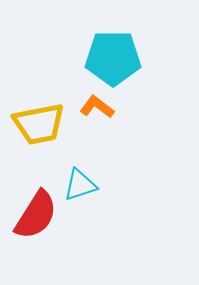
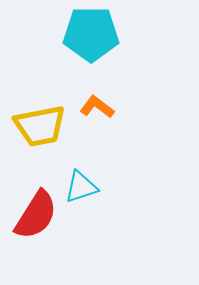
cyan pentagon: moved 22 px left, 24 px up
yellow trapezoid: moved 1 px right, 2 px down
cyan triangle: moved 1 px right, 2 px down
